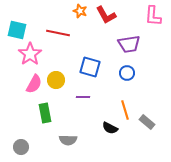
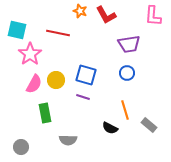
blue square: moved 4 px left, 8 px down
purple line: rotated 16 degrees clockwise
gray rectangle: moved 2 px right, 3 px down
